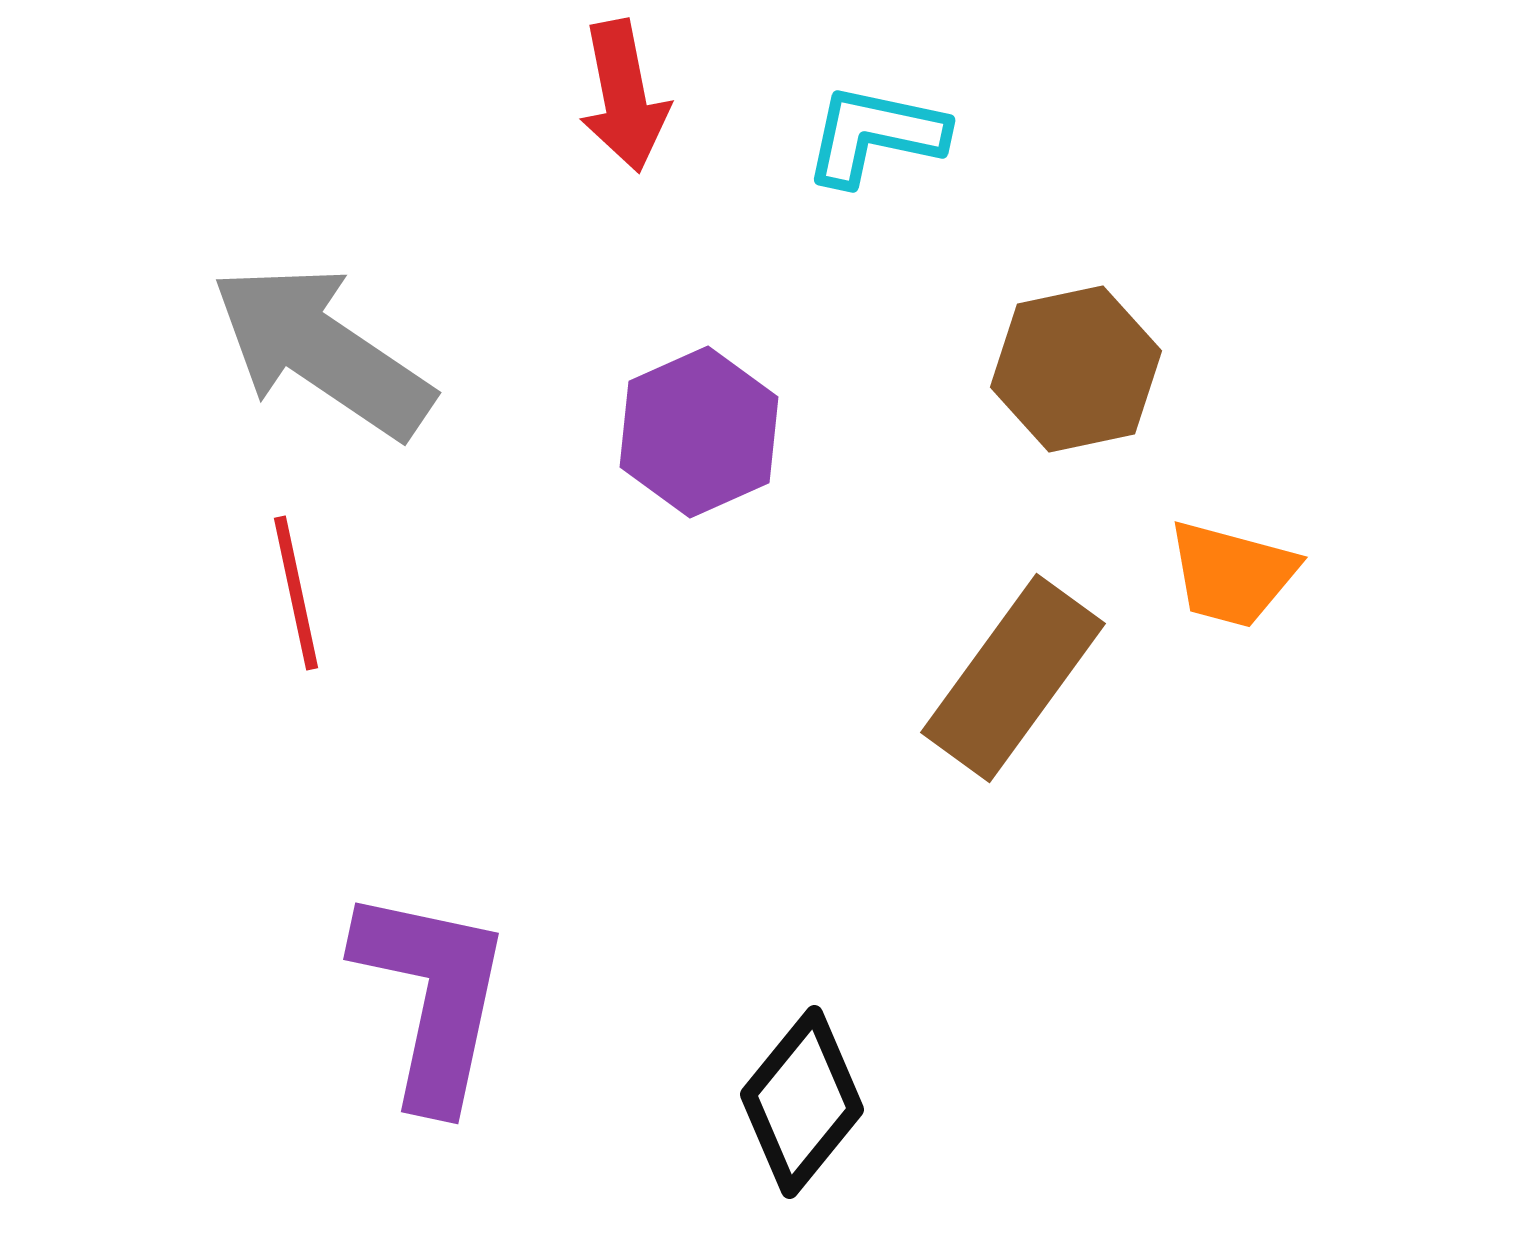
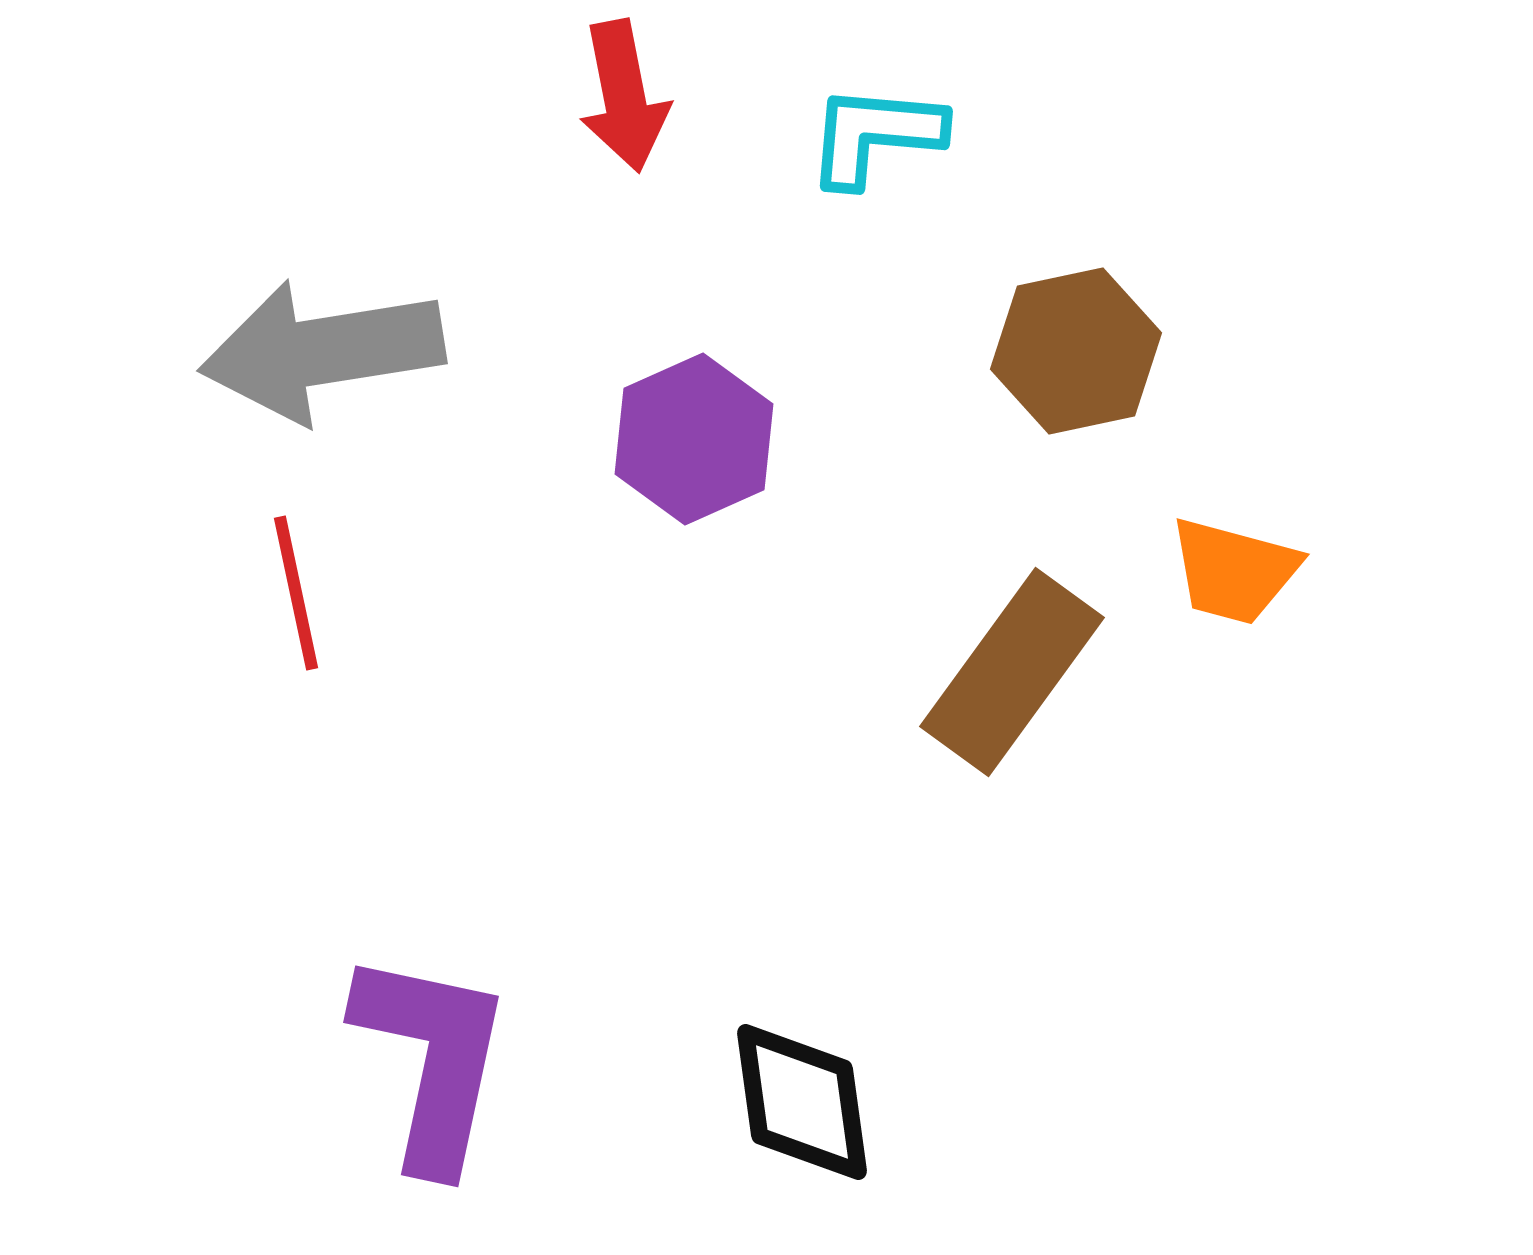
cyan L-shape: rotated 7 degrees counterclockwise
gray arrow: rotated 43 degrees counterclockwise
brown hexagon: moved 18 px up
purple hexagon: moved 5 px left, 7 px down
orange trapezoid: moved 2 px right, 3 px up
brown rectangle: moved 1 px left, 6 px up
purple L-shape: moved 63 px down
black diamond: rotated 47 degrees counterclockwise
